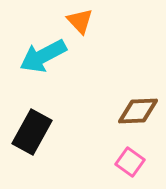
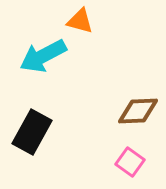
orange triangle: rotated 32 degrees counterclockwise
